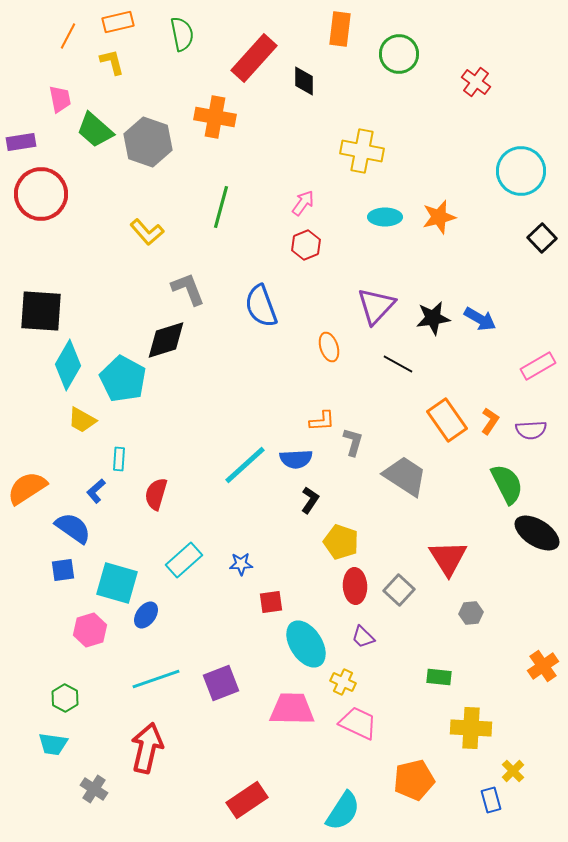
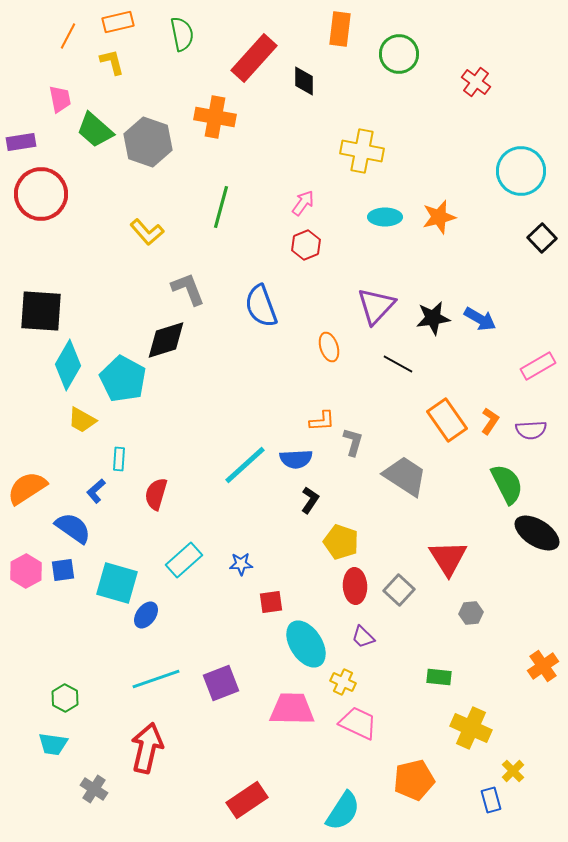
pink hexagon at (90, 630): moved 64 px left, 59 px up; rotated 12 degrees counterclockwise
yellow cross at (471, 728): rotated 21 degrees clockwise
